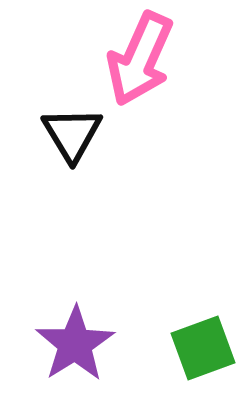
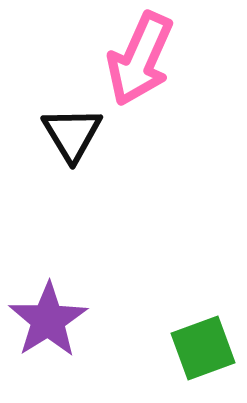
purple star: moved 27 px left, 24 px up
